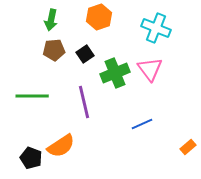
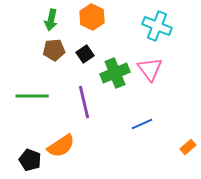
orange hexagon: moved 7 px left; rotated 15 degrees counterclockwise
cyan cross: moved 1 px right, 2 px up
black pentagon: moved 1 px left, 2 px down
